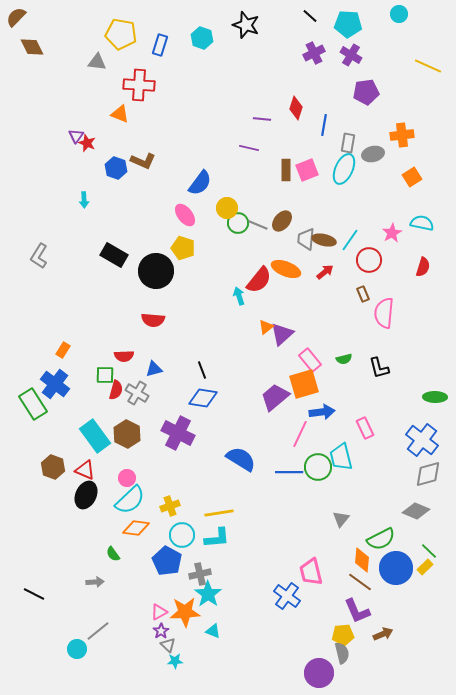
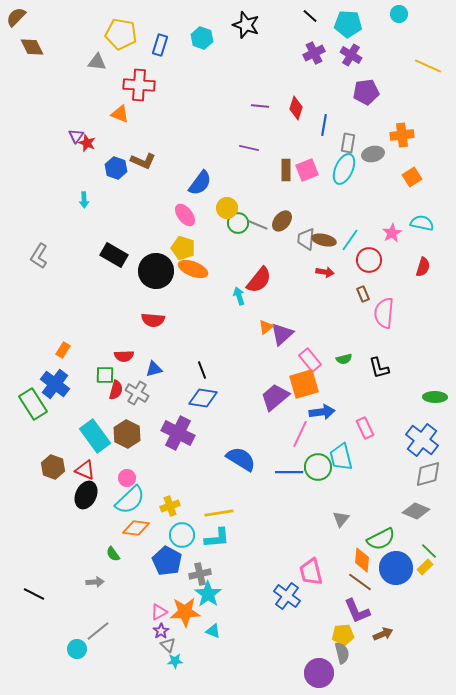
purple line at (262, 119): moved 2 px left, 13 px up
orange ellipse at (286, 269): moved 93 px left
red arrow at (325, 272): rotated 48 degrees clockwise
